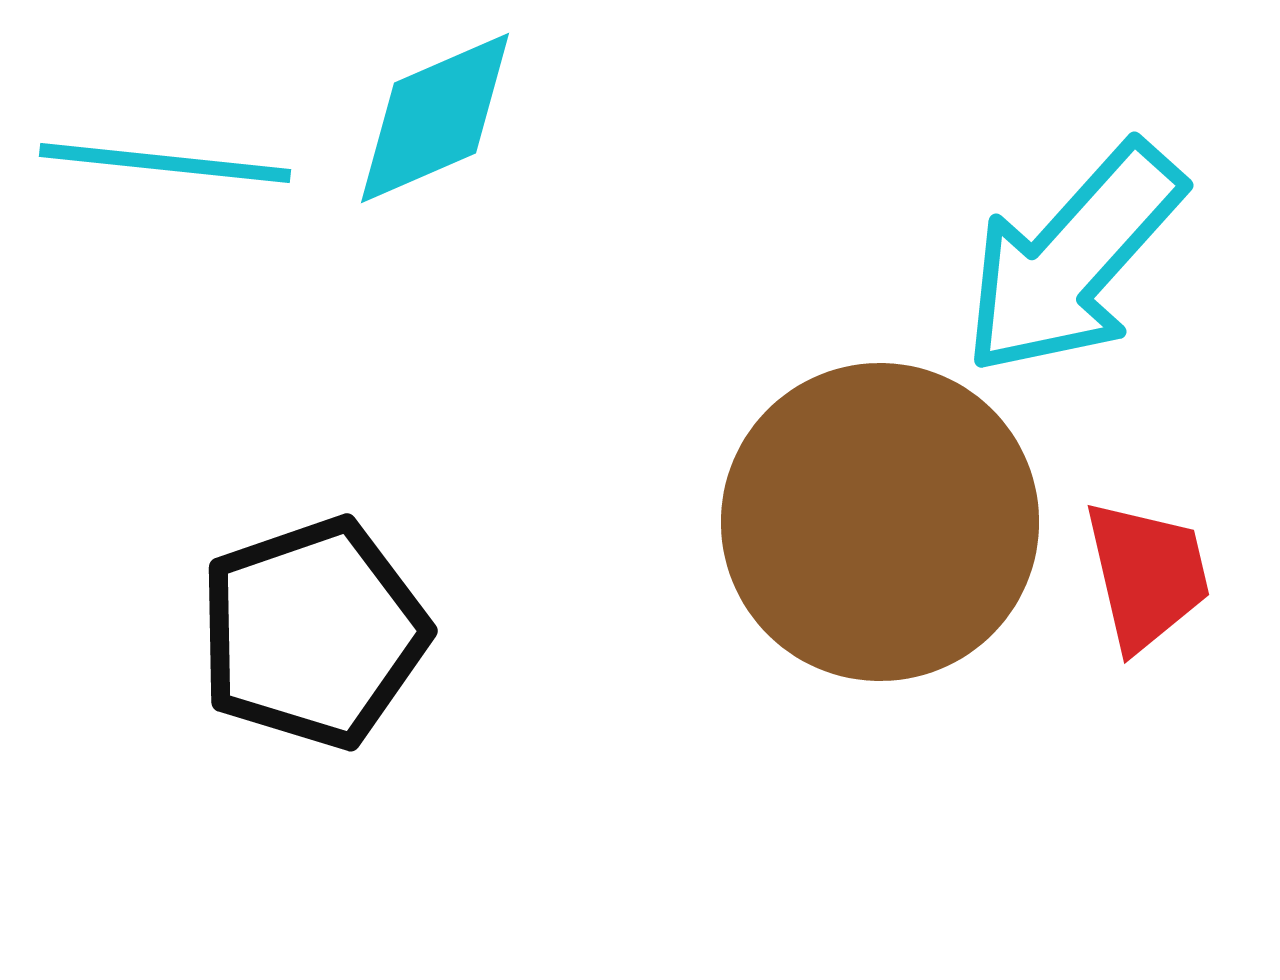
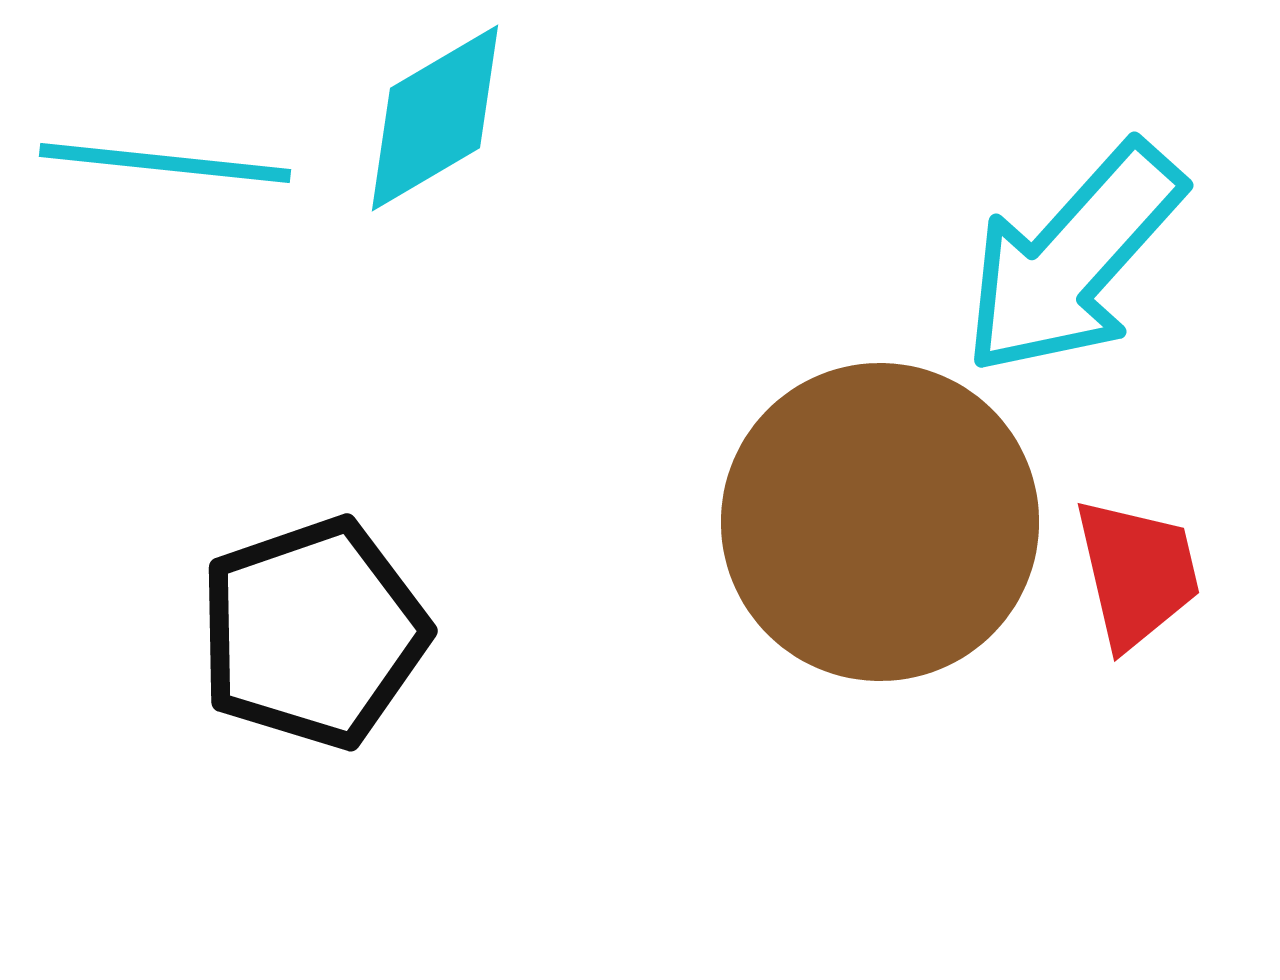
cyan diamond: rotated 7 degrees counterclockwise
red trapezoid: moved 10 px left, 2 px up
